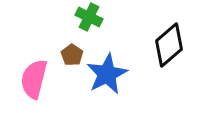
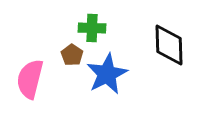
green cross: moved 3 px right, 11 px down; rotated 24 degrees counterclockwise
black diamond: rotated 51 degrees counterclockwise
pink semicircle: moved 4 px left
